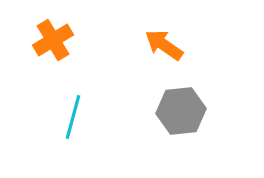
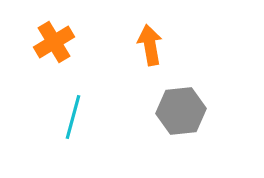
orange cross: moved 1 px right, 2 px down
orange arrow: moved 14 px left; rotated 45 degrees clockwise
